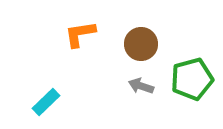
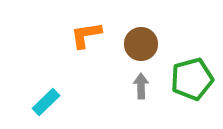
orange L-shape: moved 6 px right, 1 px down
gray arrow: rotated 70 degrees clockwise
